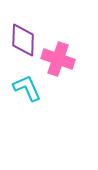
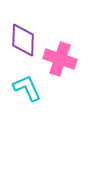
pink cross: moved 2 px right
